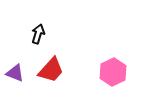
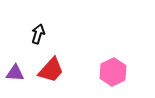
purple triangle: rotated 18 degrees counterclockwise
